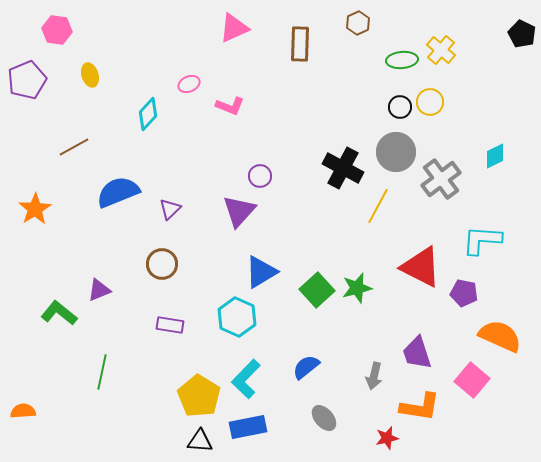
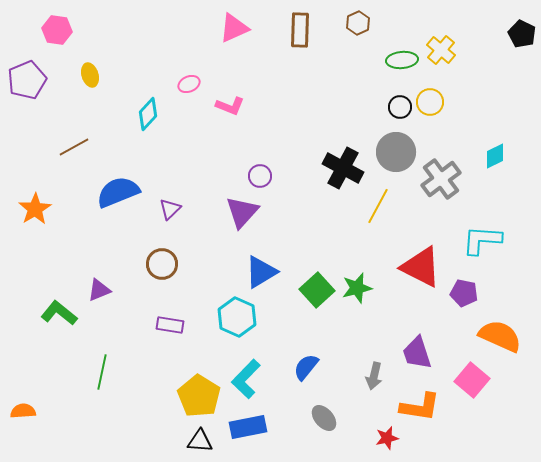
brown rectangle at (300, 44): moved 14 px up
purple triangle at (239, 211): moved 3 px right, 1 px down
blue semicircle at (306, 367): rotated 12 degrees counterclockwise
